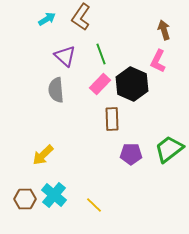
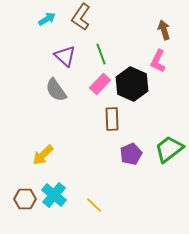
gray semicircle: rotated 30 degrees counterclockwise
purple pentagon: rotated 25 degrees counterclockwise
